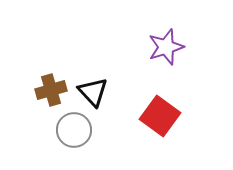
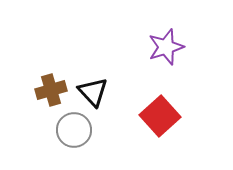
red square: rotated 12 degrees clockwise
